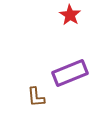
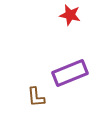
red star: rotated 20 degrees counterclockwise
